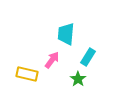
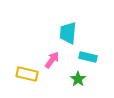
cyan trapezoid: moved 2 px right, 1 px up
cyan rectangle: rotated 72 degrees clockwise
